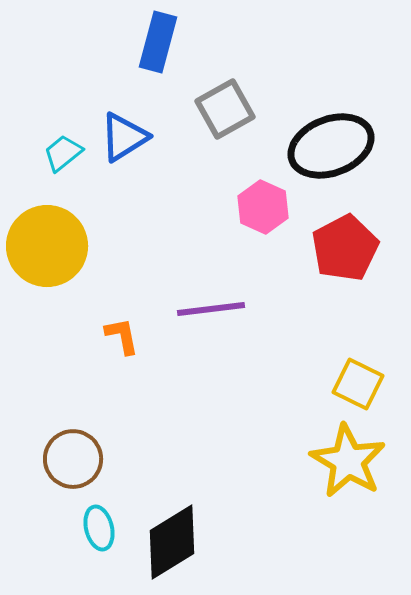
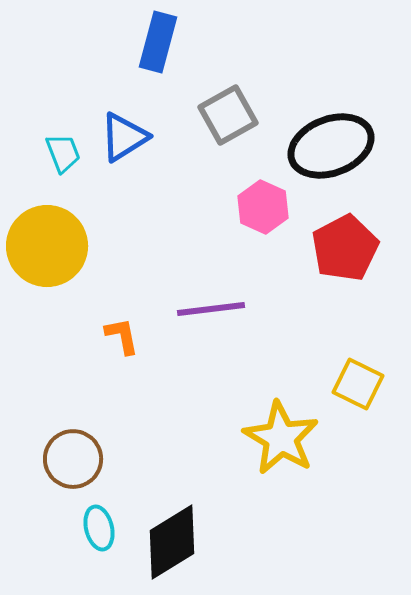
gray square: moved 3 px right, 6 px down
cyan trapezoid: rotated 108 degrees clockwise
yellow star: moved 67 px left, 23 px up
